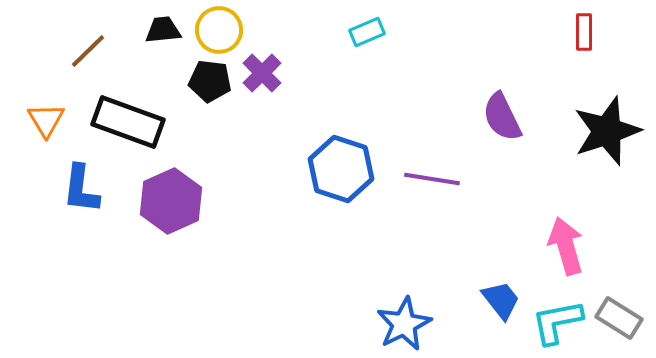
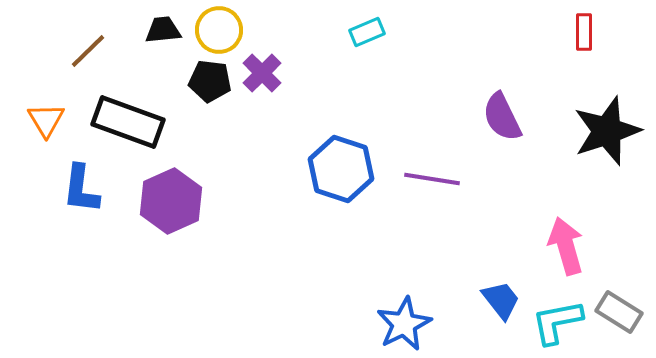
gray rectangle: moved 6 px up
